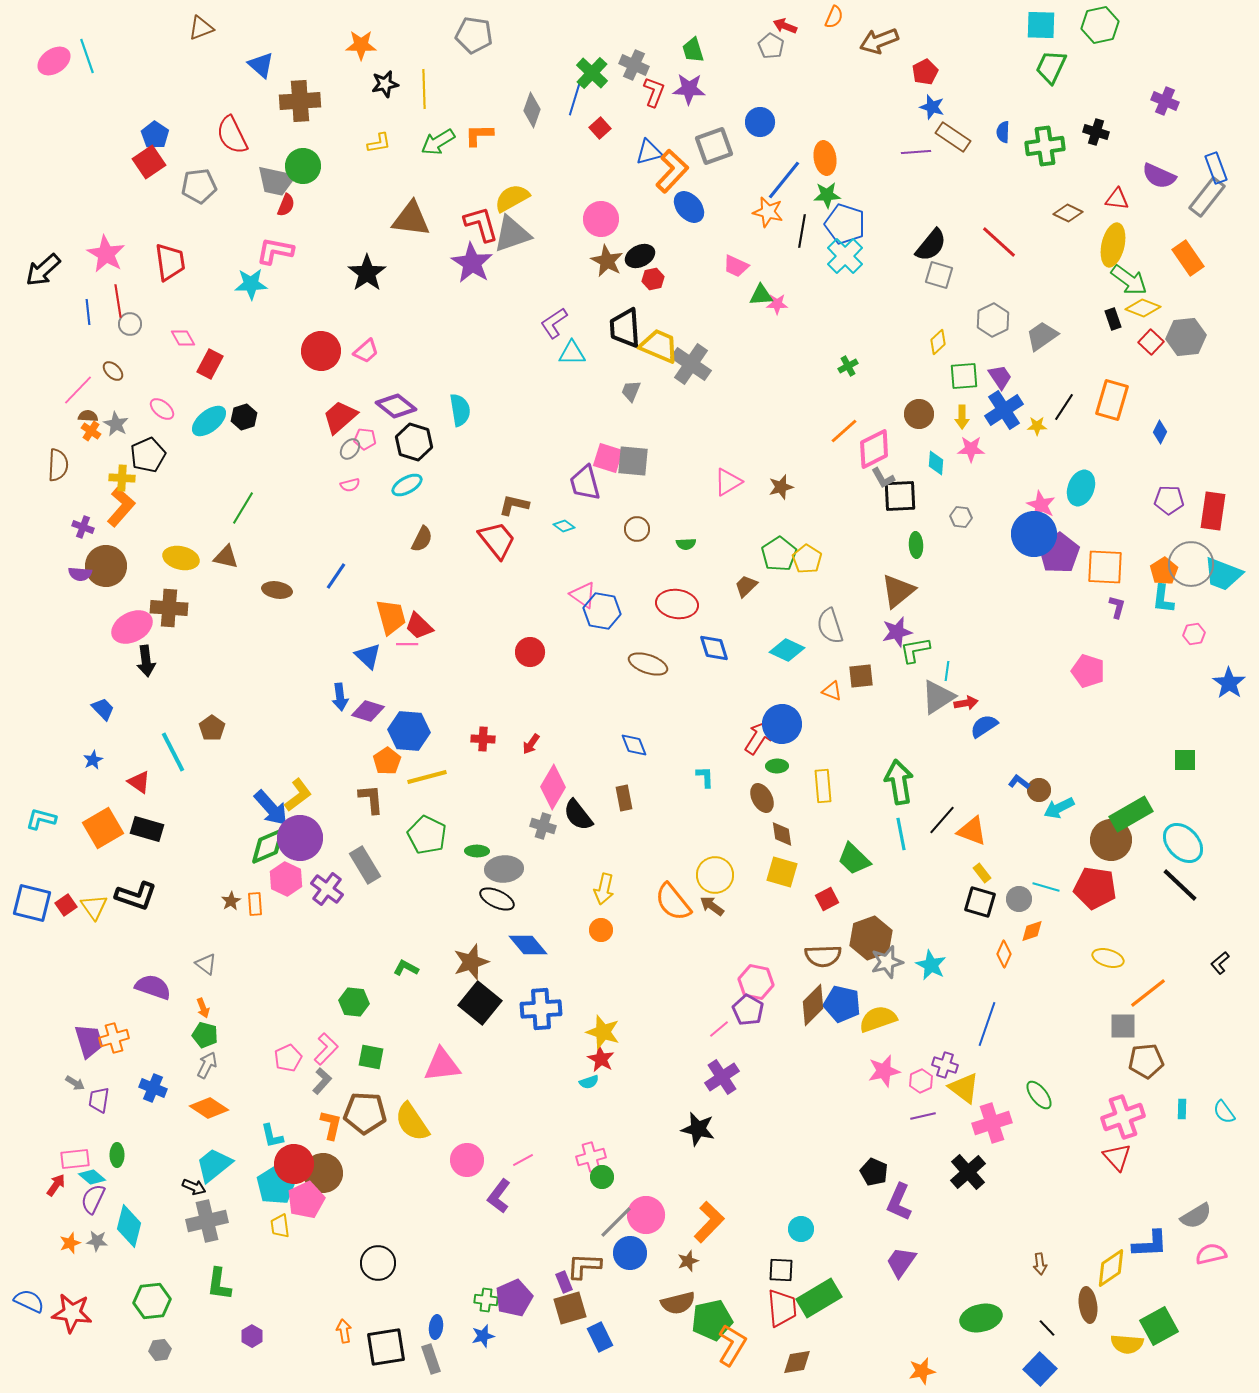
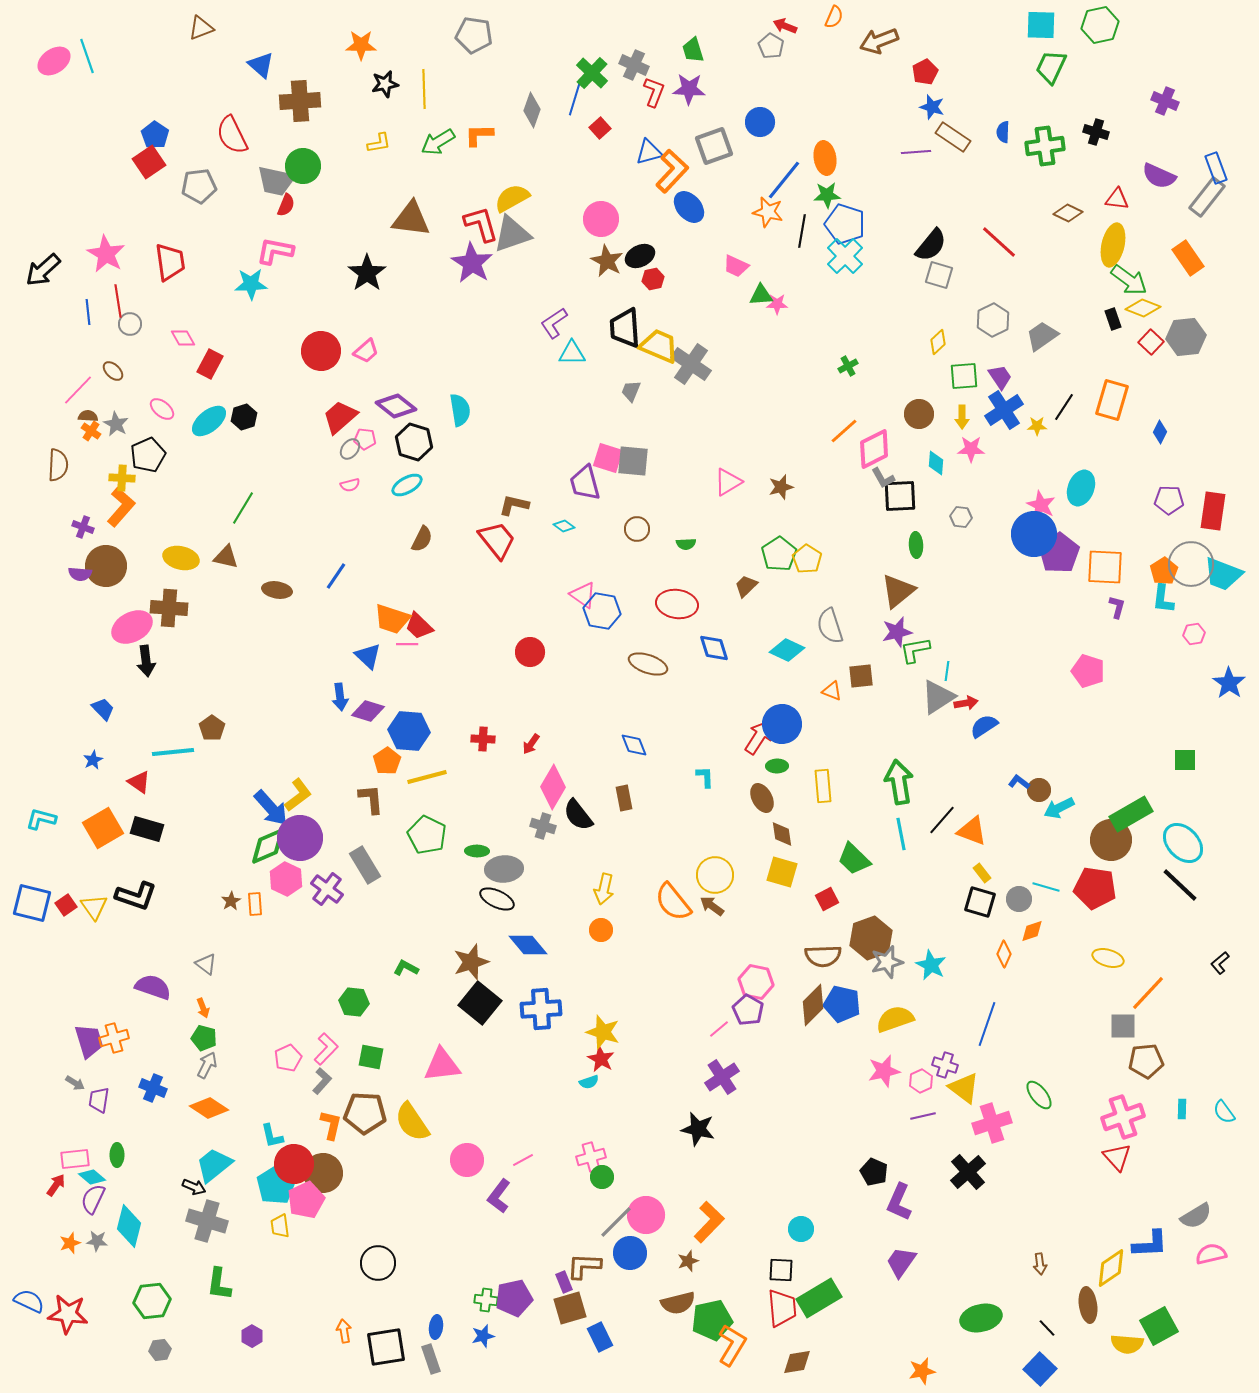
orange trapezoid at (391, 617): moved 1 px right, 2 px down; rotated 123 degrees clockwise
cyan line at (173, 752): rotated 69 degrees counterclockwise
orange line at (1148, 993): rotated 9 degrees counterclockwise
yellow semicircle at (878, 1019): moved 17 px right
green pentagon at (205, 1035): moved 1 px left, 3 px down
gray cross at (207, 1221): rotated 30 degrees clockwise
purple pentagon at (514, 1298): rotated 12 degrees clockwise
red star at (72, 1313): moved 4 px left, 1 px down
